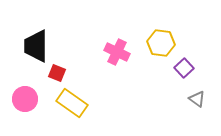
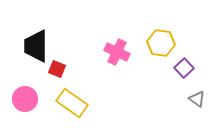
red square: moved 4 px up
